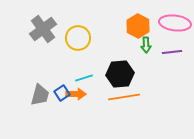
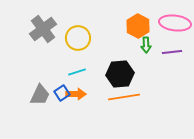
cyan line: moved 7 px left, 6 px up
gray trapezoid: rotated 10 degrees clockwise
